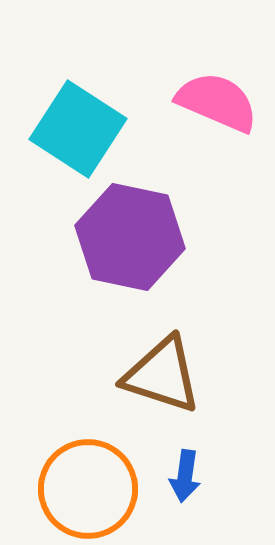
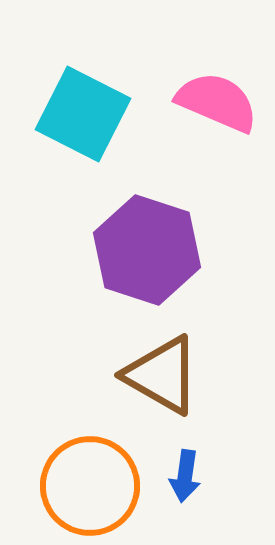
cyan square: moved 5 px right, 15 px up; rotated 6 degrees counterclockwise
purple hexagon: moved 17 px right, 13 px down; rotated 6 degrees clockwise
brown triangle: rotated 12 degrees clockwise
orange circle: moved 2 px right, 3 px up
